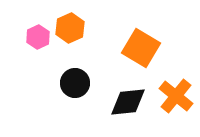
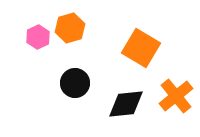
orange hexagon: rotated 8 degrees clockwise
orange cross: rotated 12 degrees clockwise
black diamond: moved 2 px left, 2 px down
